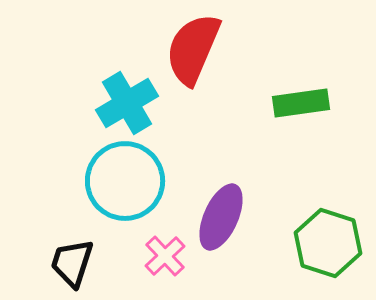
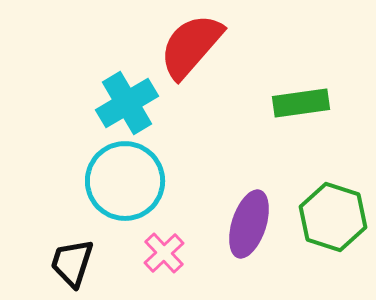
red semicircle: moved 2 px left, 3 px up; rotated 18 degrees clockwise
purple ellipse: moved 28 px right, 7 px down; rotated 6 degrees counterclockwise
green hexagon: moved 5 px right, 26 px up
pink cross: moved 1 px left, 3 px up
